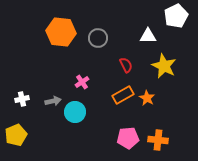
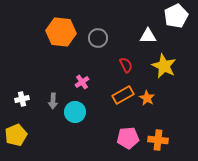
gray arrow: rotated 105 degrees clockwise
